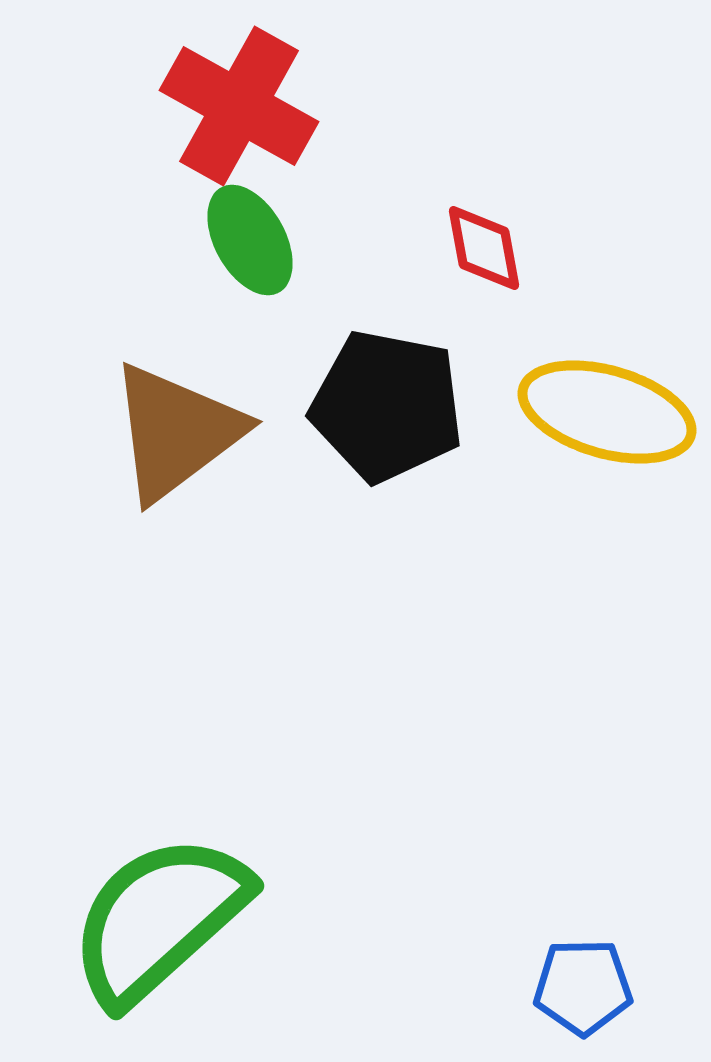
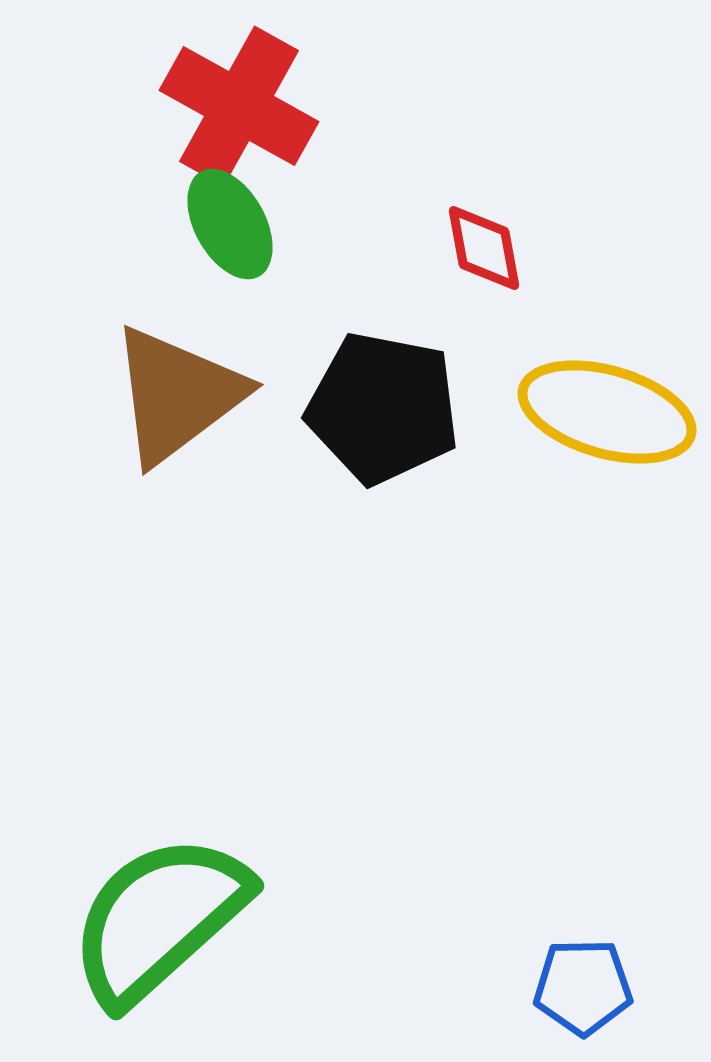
green ellipse: moved 20 px left, 16 px up
black pentagon: moved 4 px left, 2 px down
brown triangle: moved 1 px right, 37 px up
